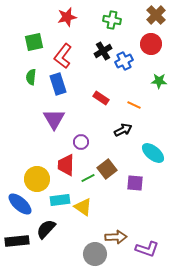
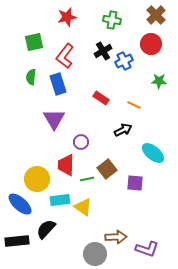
red L-shape: moved 2 px right
green line: moved 1 px left, 1 px down; rotated 16 degrees clockwise
